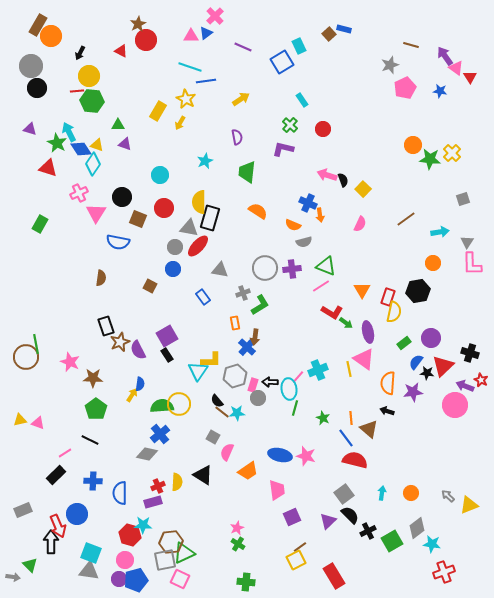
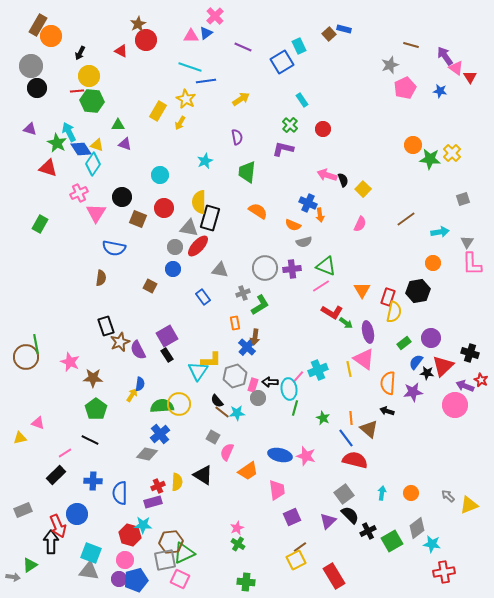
blue semicircle at (118, 242): moved 4 px left, 6 px down
yellow triangle at (20, 420): moved 18 px down
green triangle at (30, 565): rotated 42 degrees clockwise
red cross at (444, 572): rotated 10 degrees clockwise
